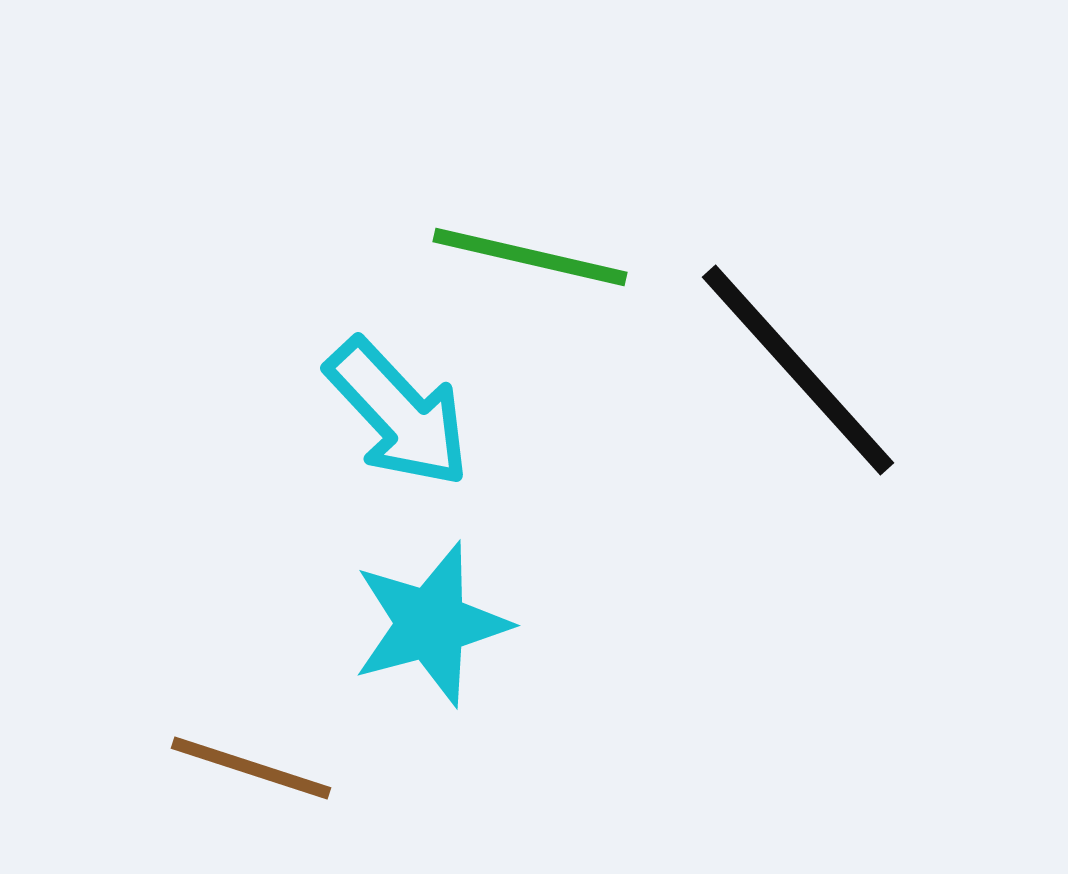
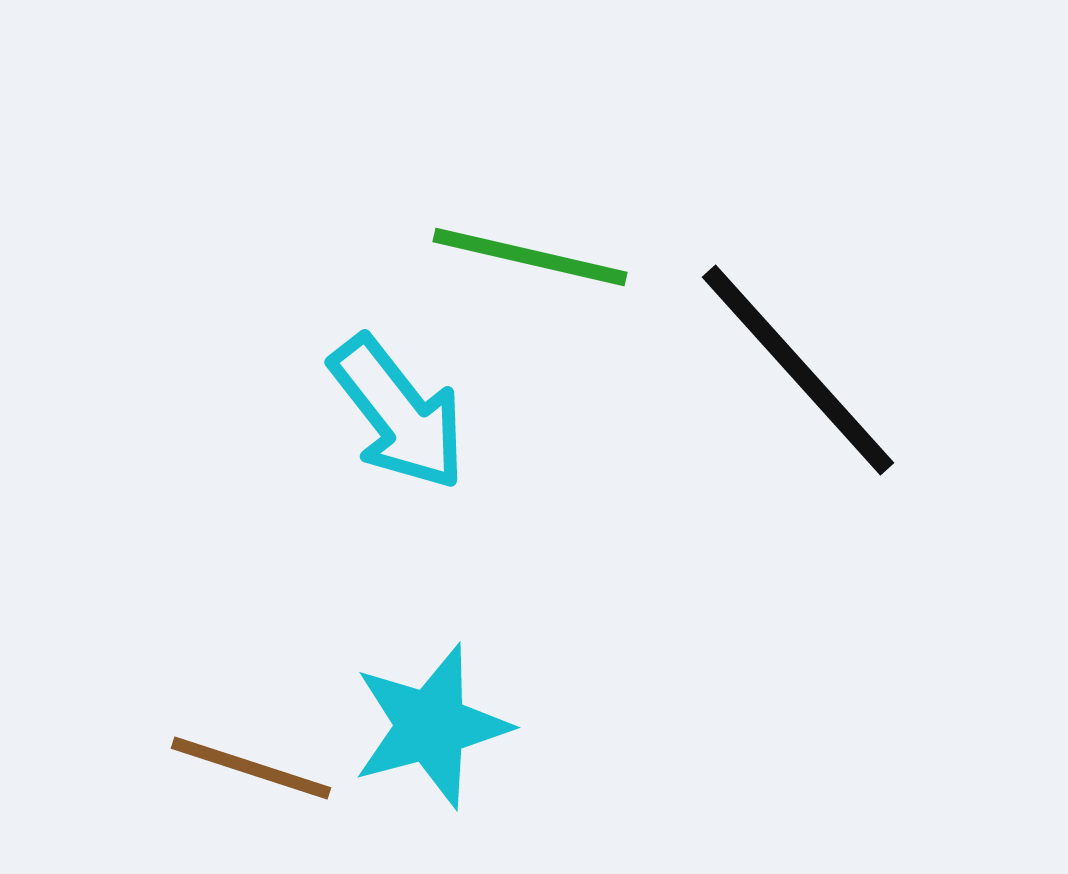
cyan arrow: rotated 5 degrees clockwise
cyan star: moved 102 px down
